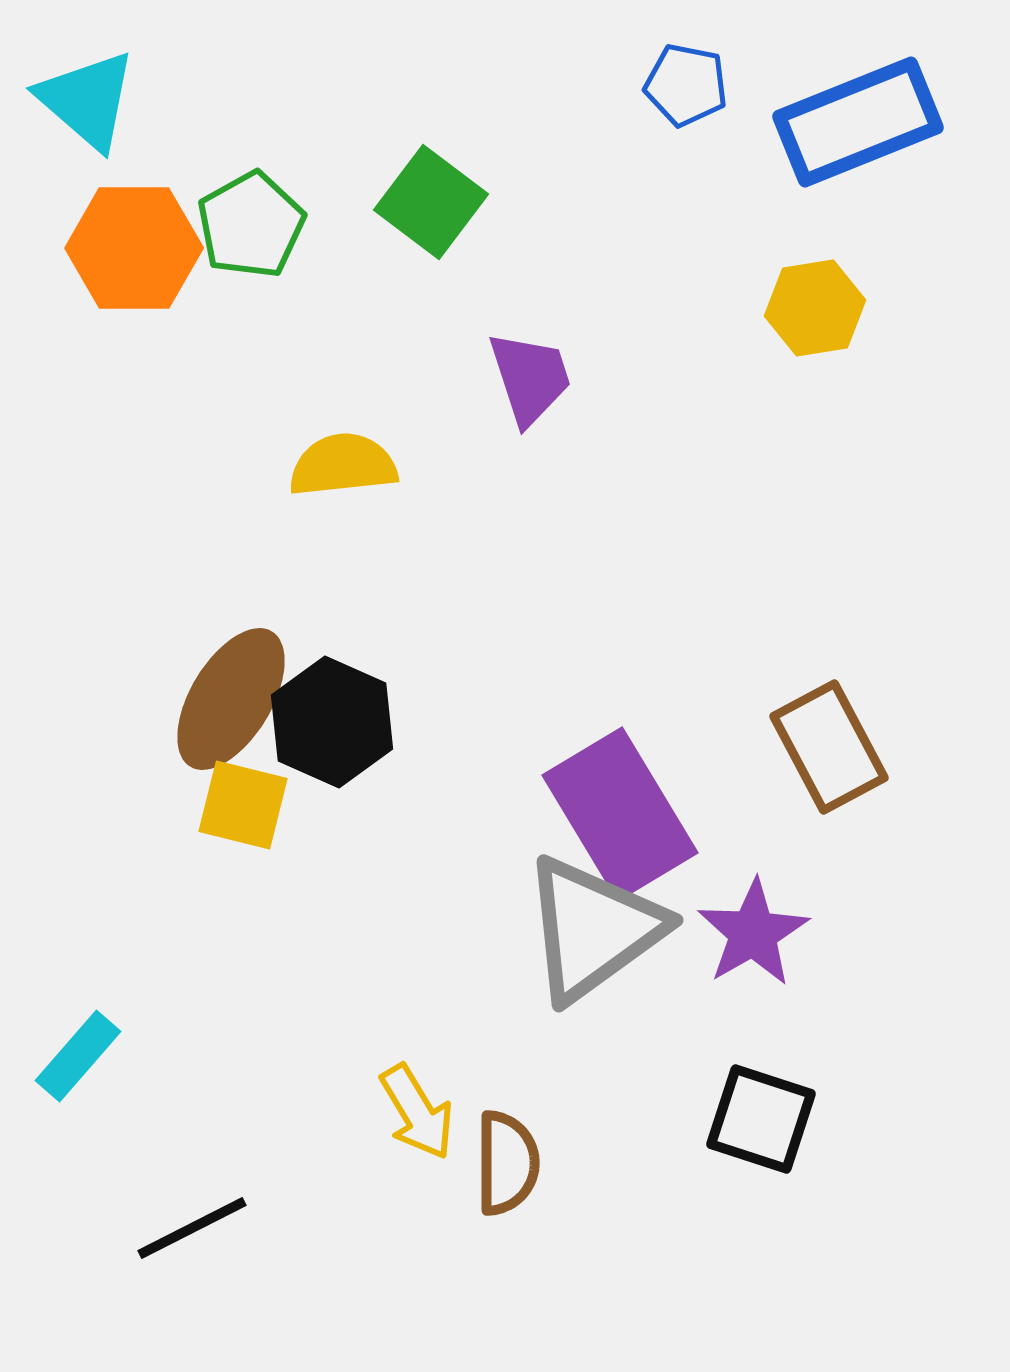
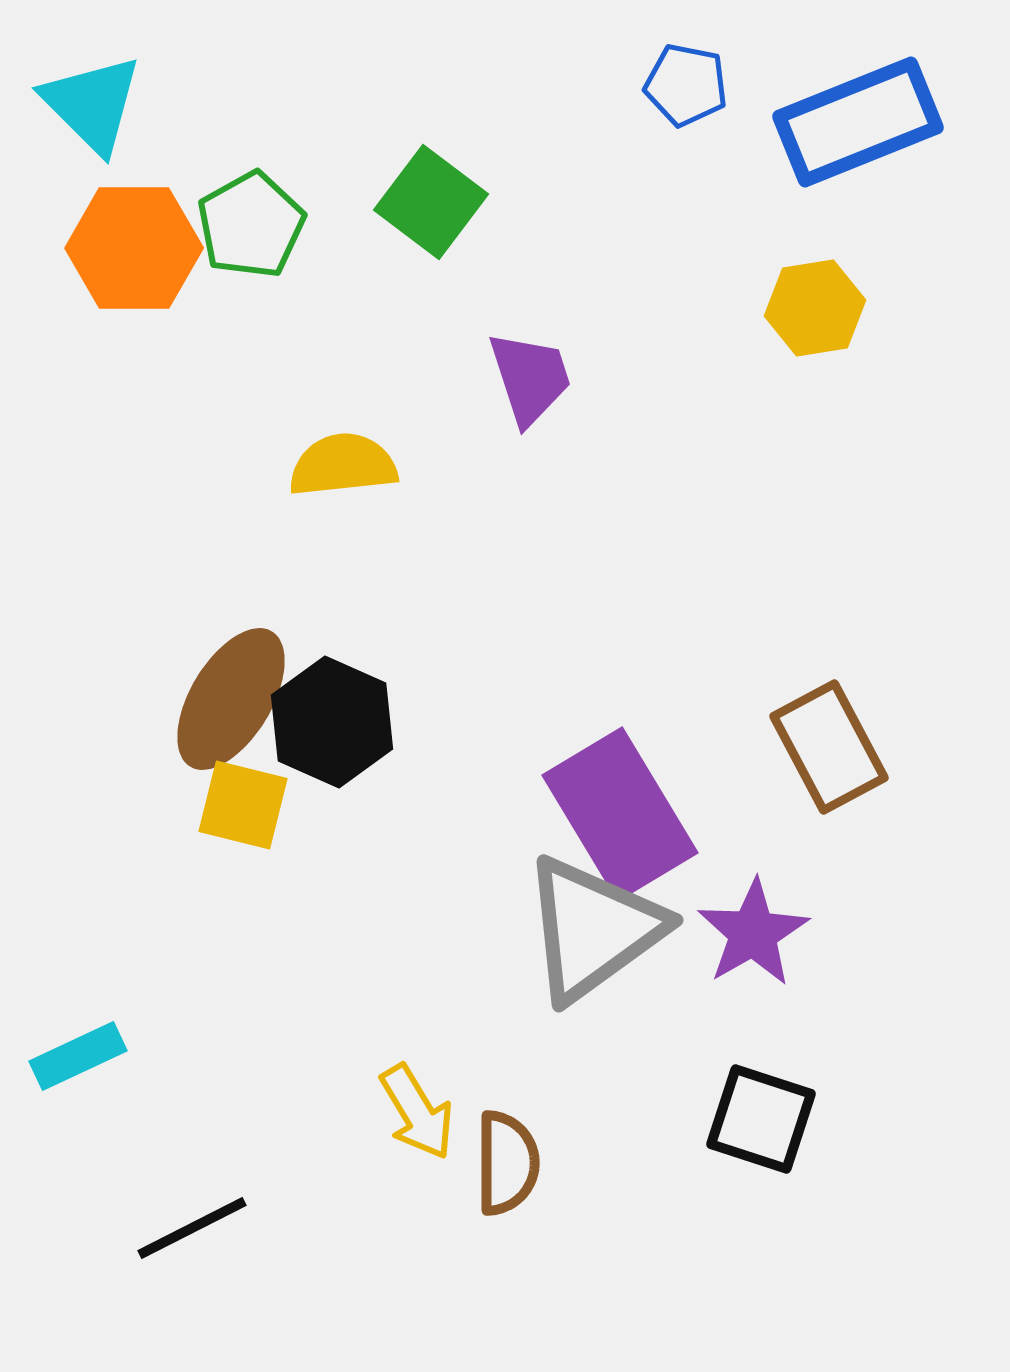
cyan triangle: moved 5 px right, 4 px down; rotated 4 degrees clockwise
cyan rectangle: rotated 24 degrees clockwise
